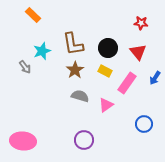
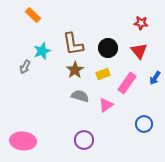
red triangle: moved 1 px right, 1 px up
gray arrow: rotated 64 degrees clockwise
yellow rectangle: moved 2 px left, 3 px down; rotated 48 degrees counterclockwise
